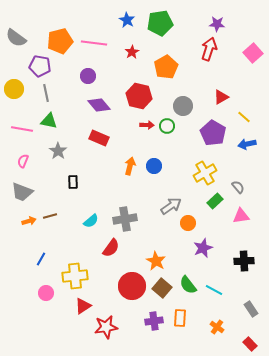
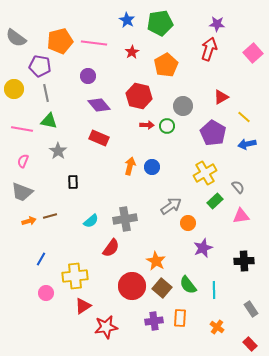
orange pentagon at (166, 67): moved 2 px up
blue circle at (154, 166): moved 2 px left, 1 px down
cyan line at (214, 290): rotated 60 degrees clockwise
